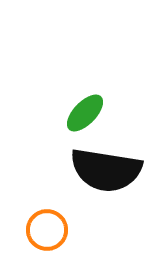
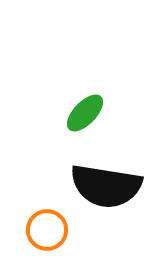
black semicircle: moved 16 px down
